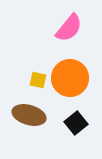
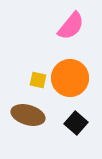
pink semicircle: moved 2 px right, 2 px up
brown ellipse: moved 1 px left
black square: rotated 10 degrees counterclockwise
